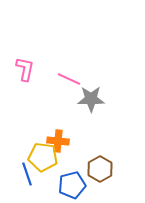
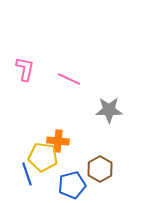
gray star: moved 18 px right, 11 px down
